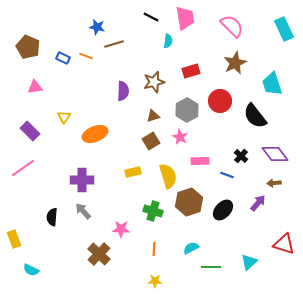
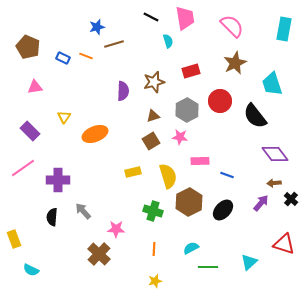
blue star at (97, 27): rotated 28 degrees counterclockwise
cyan rectangle at (284, 29): rotated 35 degrees clockwise
cyan semicircle at (168, 41): rotated 24 degrees counterclockwise
pink star at (180, 137): rotated 21 degrees counterclockwise
black cross at (241, 156): moved 50 px right, 43 px down
purple cross at (82, 180): moved 24 px left
brown hexagon at (189, 202): rotated 8 degrees counterclockwise
purple arrow at (258, 203): moved 3 px right
pink star at (121, 229): moved 5 px left
green line at (211, 267): moved 3 px left
yellow star at (155, 281): rotated 16 degrees counterclockwise
